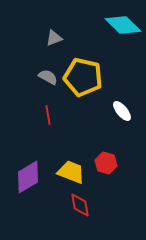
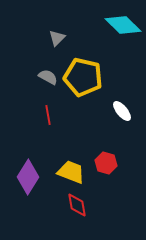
gray triangle: moved 3 px right; rotated 24 degrees counterclockwise
purple diamond: rotated 28 degrees counterclockwise
red diamond: moved 3 px left
